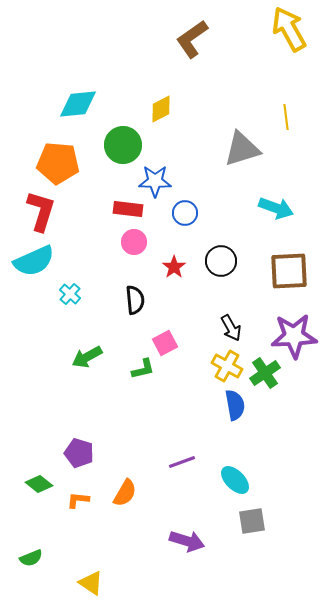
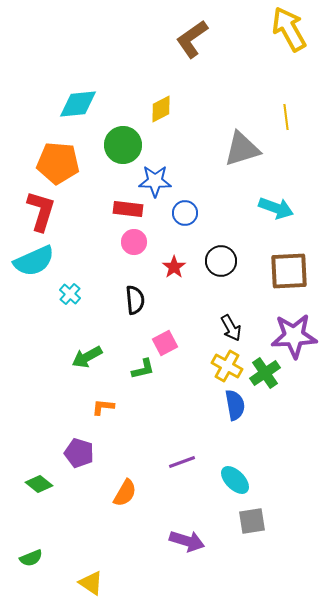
orange L-shape: moved 25 px right, 93 px up
